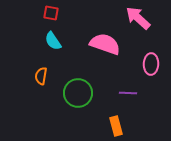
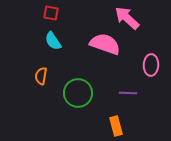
pink arrow: moved 11 px left
pink ellipse: moved 1 px down
